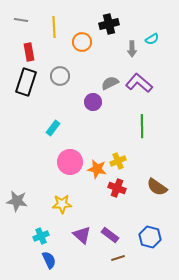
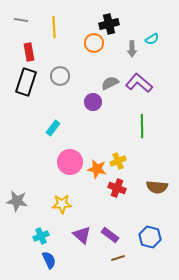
orange circle: moved 12 px right, 1 px down
brown semicircle: rotated 30 degrees counterclockwise
